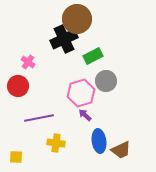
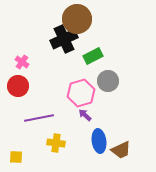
pink cross: moved 6 px left
gray circle: moved 2 px right
